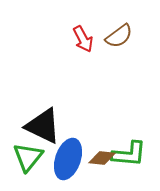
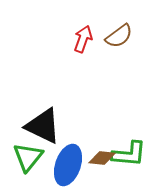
red arrow: rotated 132 degrees counterclockwise
blue ellipse: moved 6 px down
